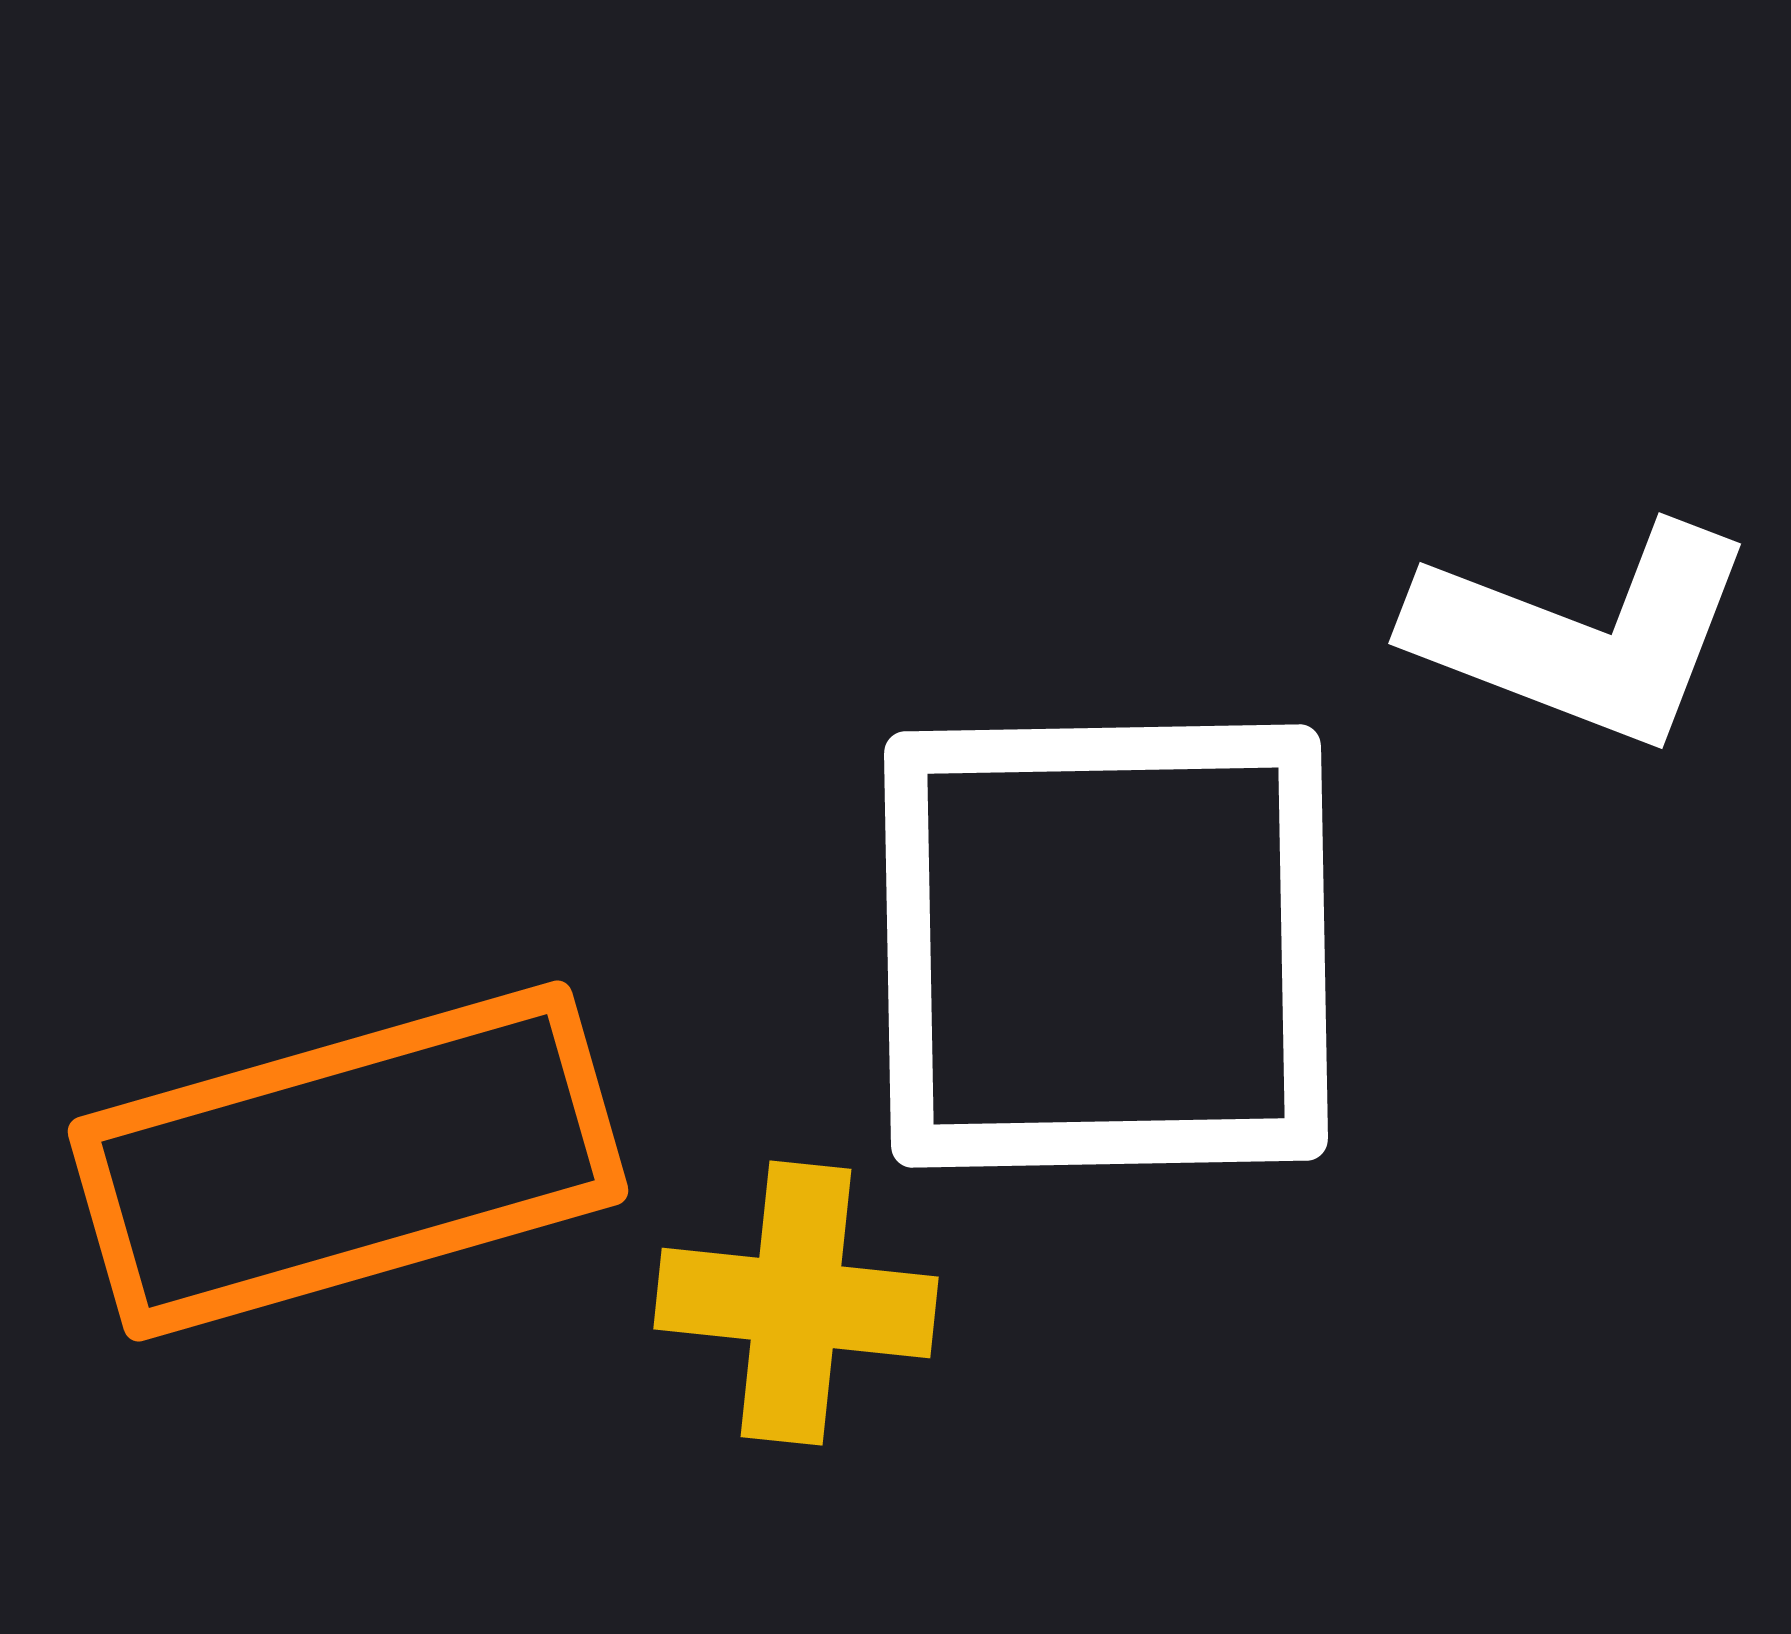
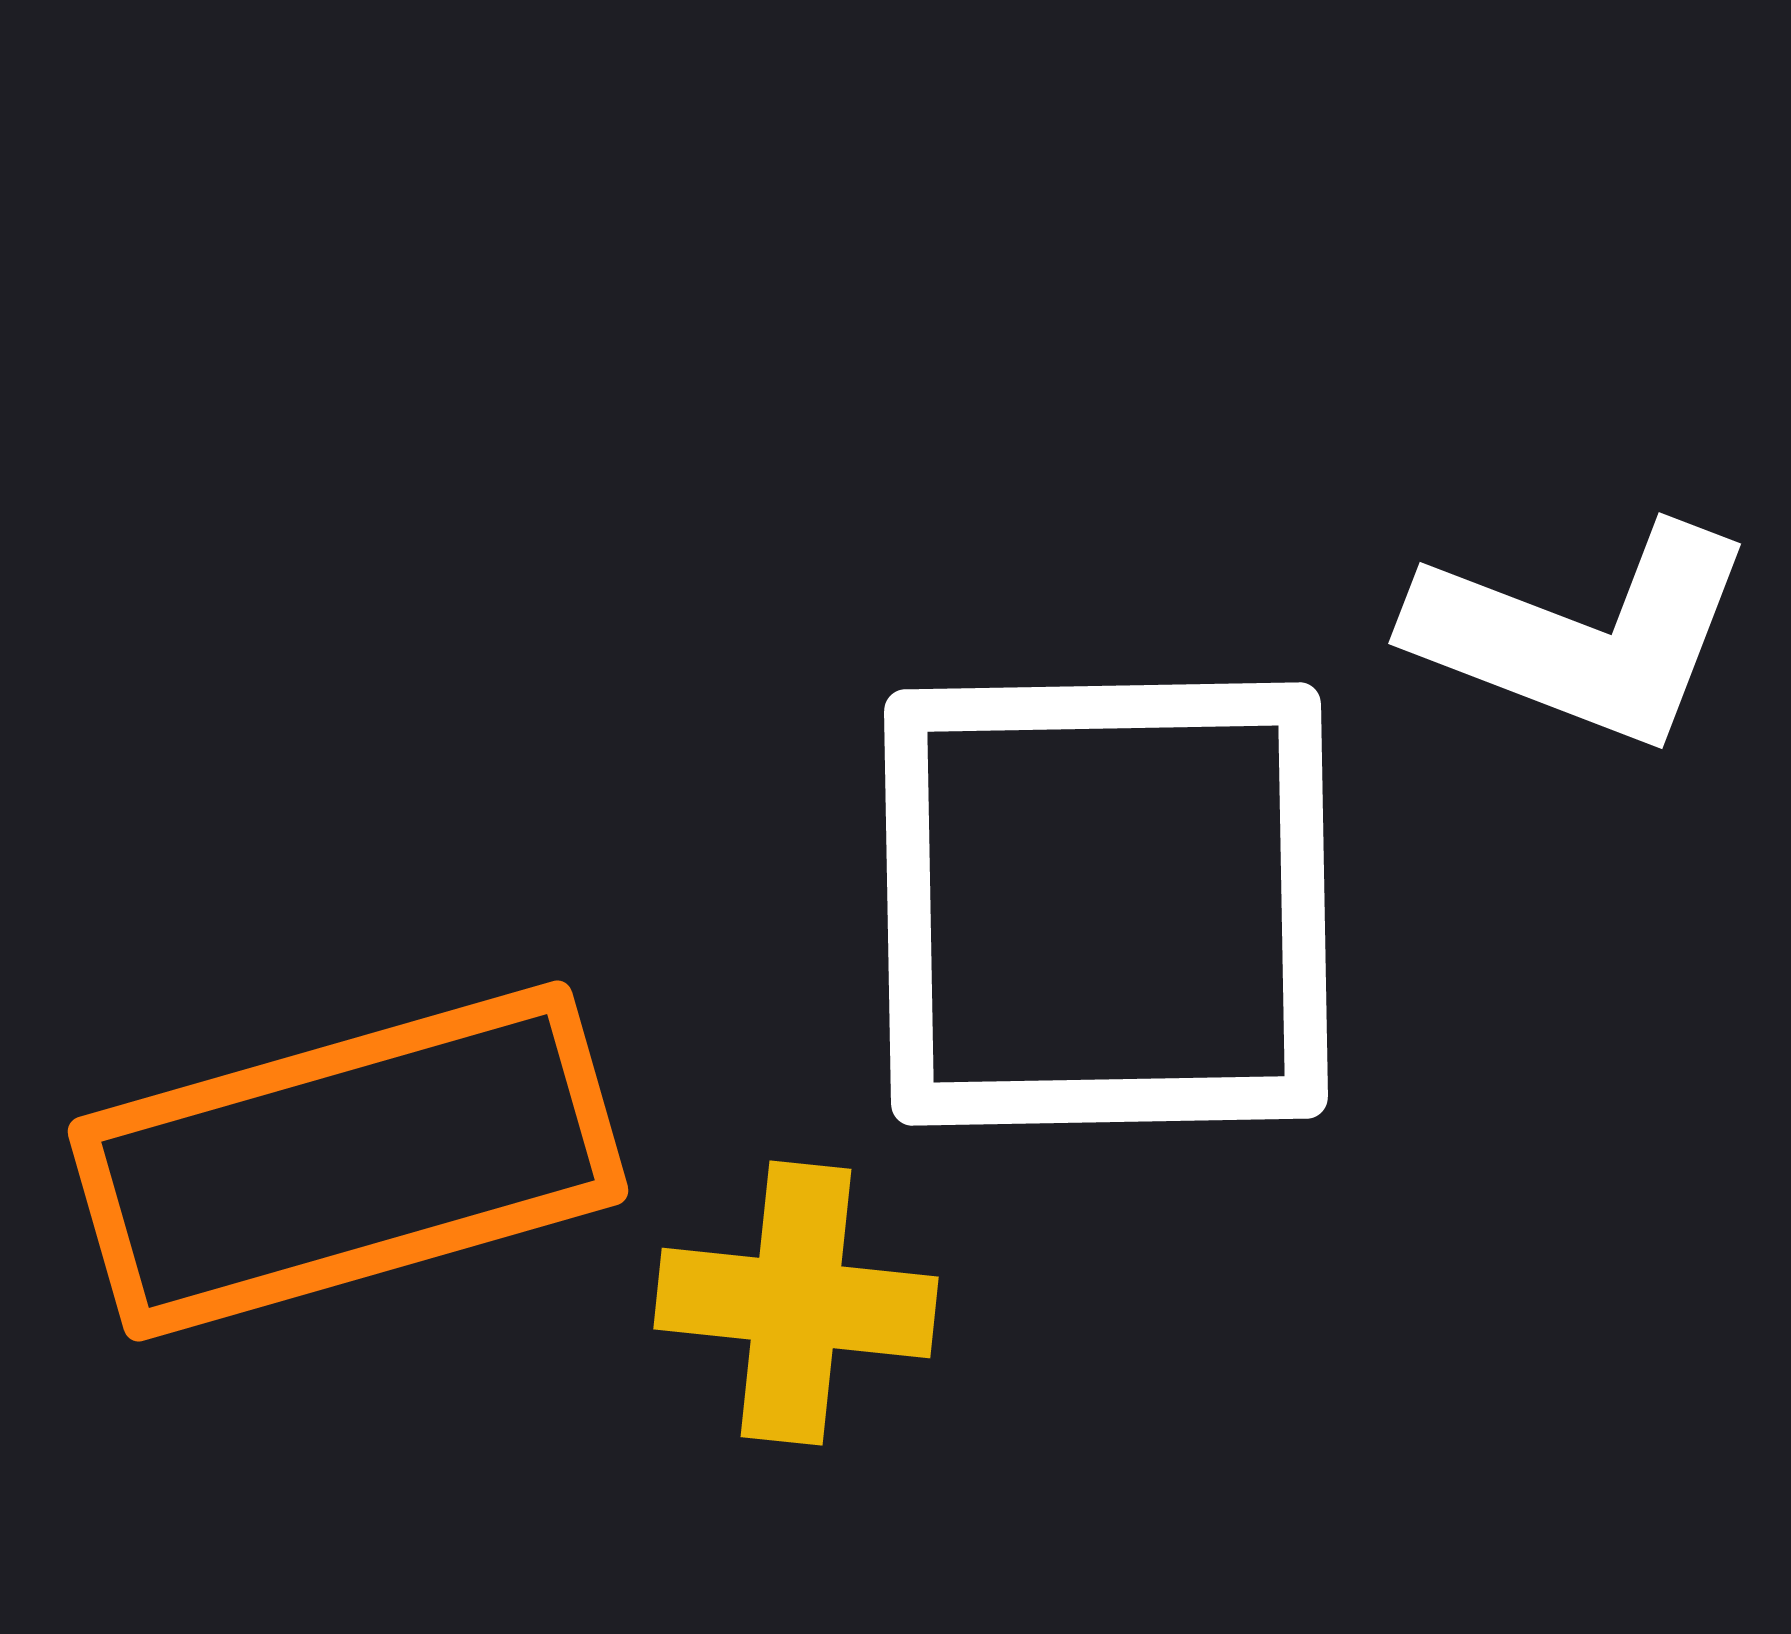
white square: moved 42 px up
